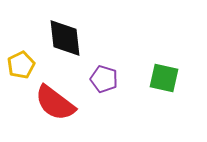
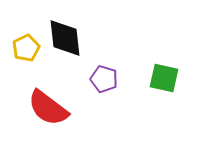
yellow pentagon: moved 5 px right, 17 px up
red semicircle: moved 7 px left, 5 px down
